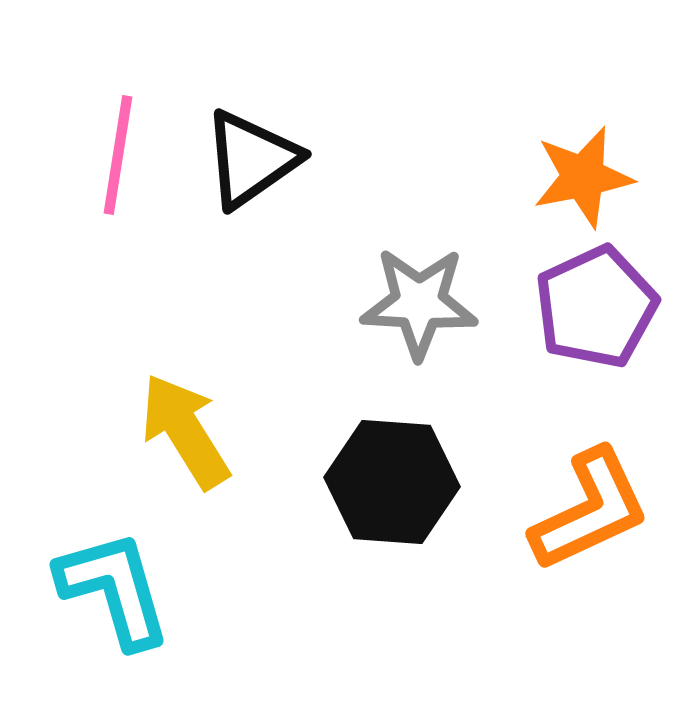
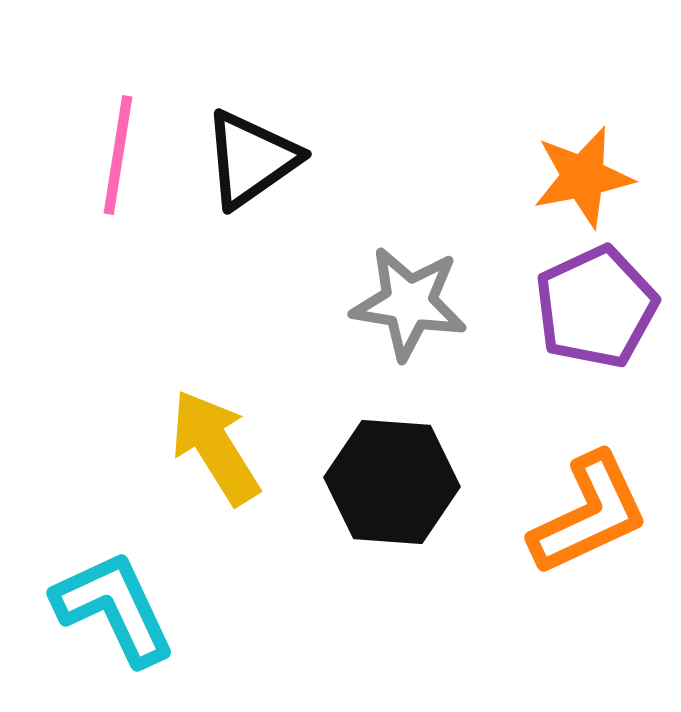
gray star: moved 10 px left; rotated 6 degrees clockwise
yellow arrow: moved 30 px right, 16 px down
orange L-shape: moved 1 px left, 4 px down
cyan L-shape: moved 19 px down; rotated 9 degrees counterclockwise
